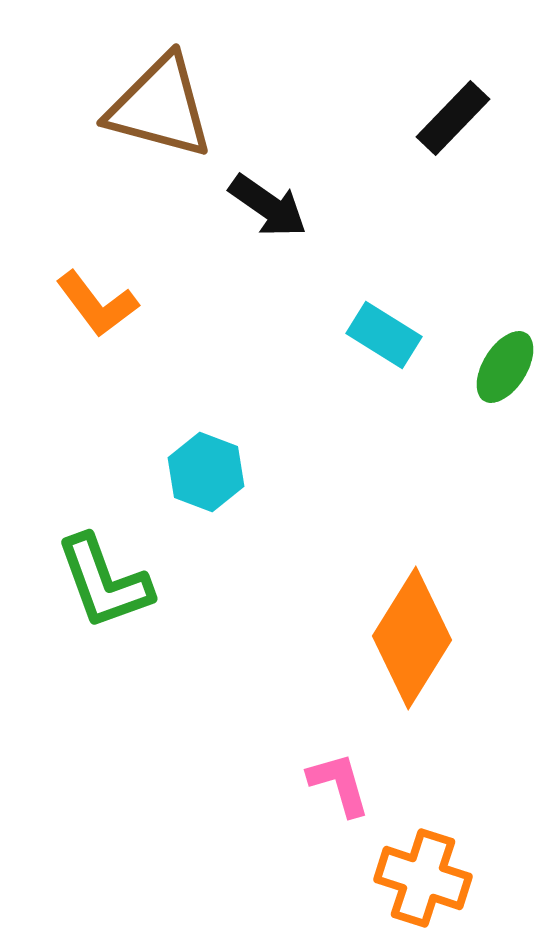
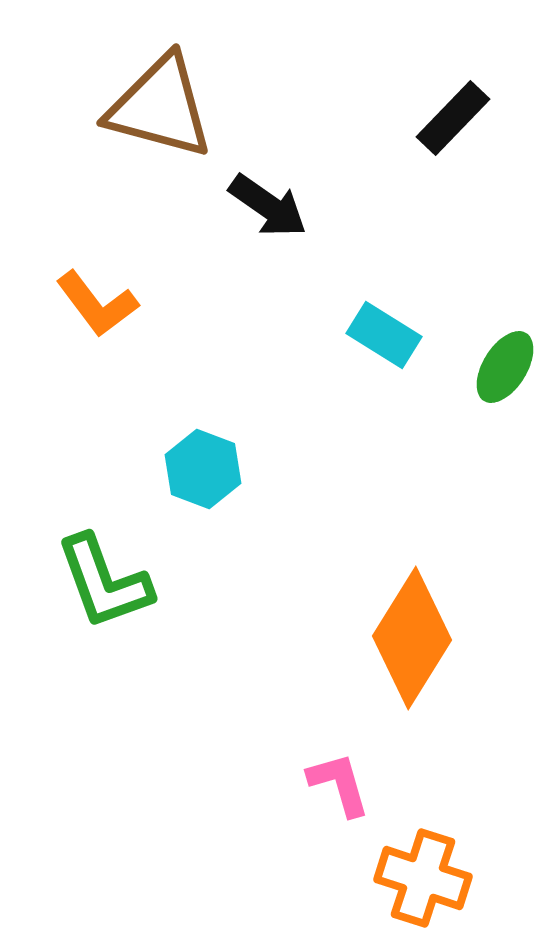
cyan hexagon: moved 3 px left, 3 px up
